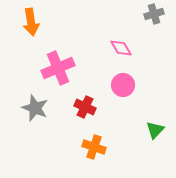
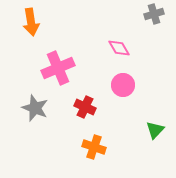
pink diamond: moved 2 px left
